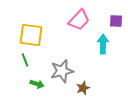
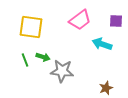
pink trapezoid: moved 1 px right; rotated 10 degrees clockwise
yellow square: moved 8 px up
cyan arrow: moved 1 px left; rotated 72 degrees counterclockwise
gray star: rotated 20 degrees clockwise
green arrow: moved 6 px right, 27 px up
brown star: moved 23 px right
